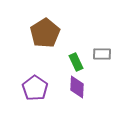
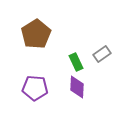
brown pentagon: moved 9 px left, 1 px down
gray rectangle: rotated 36 degrees counterclockwise
purple pentagon: rotated 30 degrees counterclockwise
